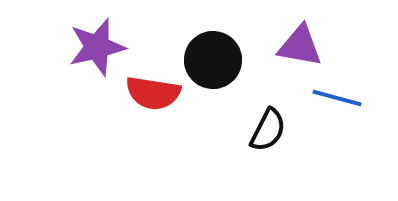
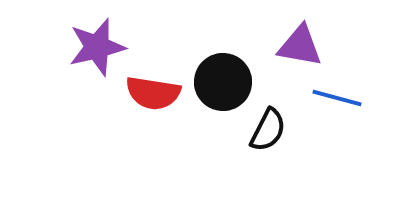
black circle: moved 10 px right, 22 px down
